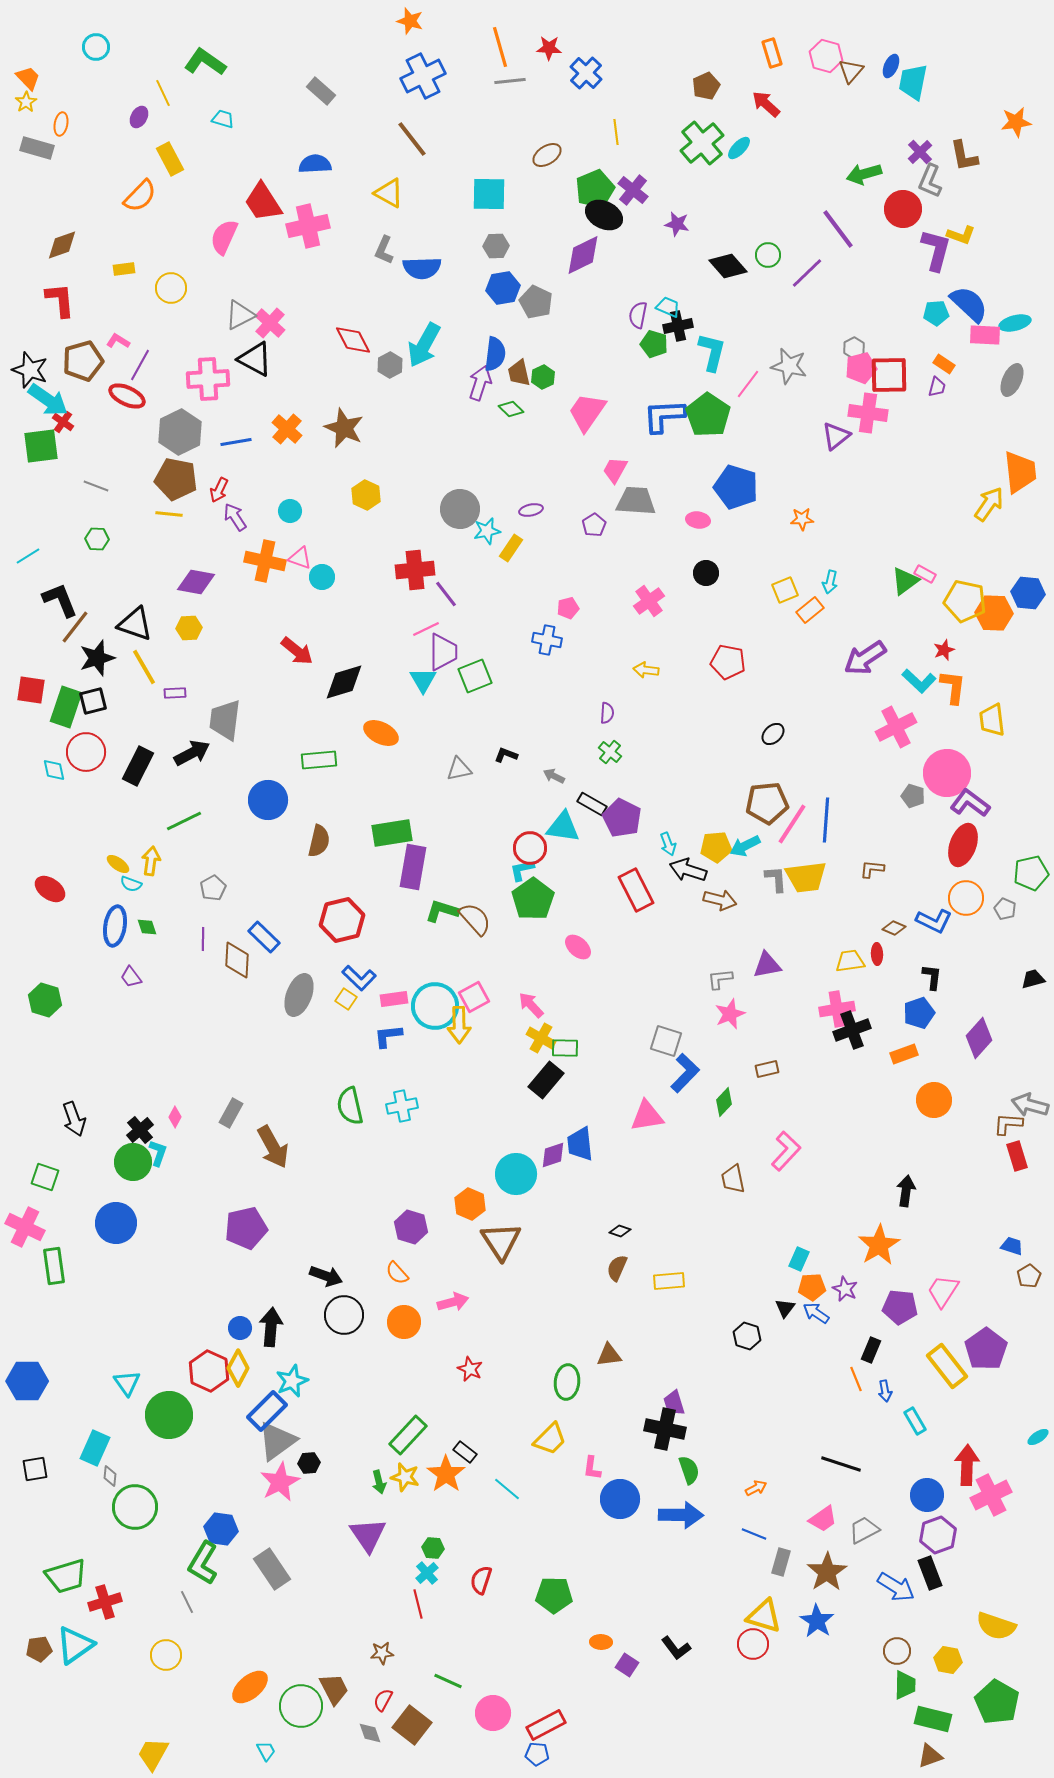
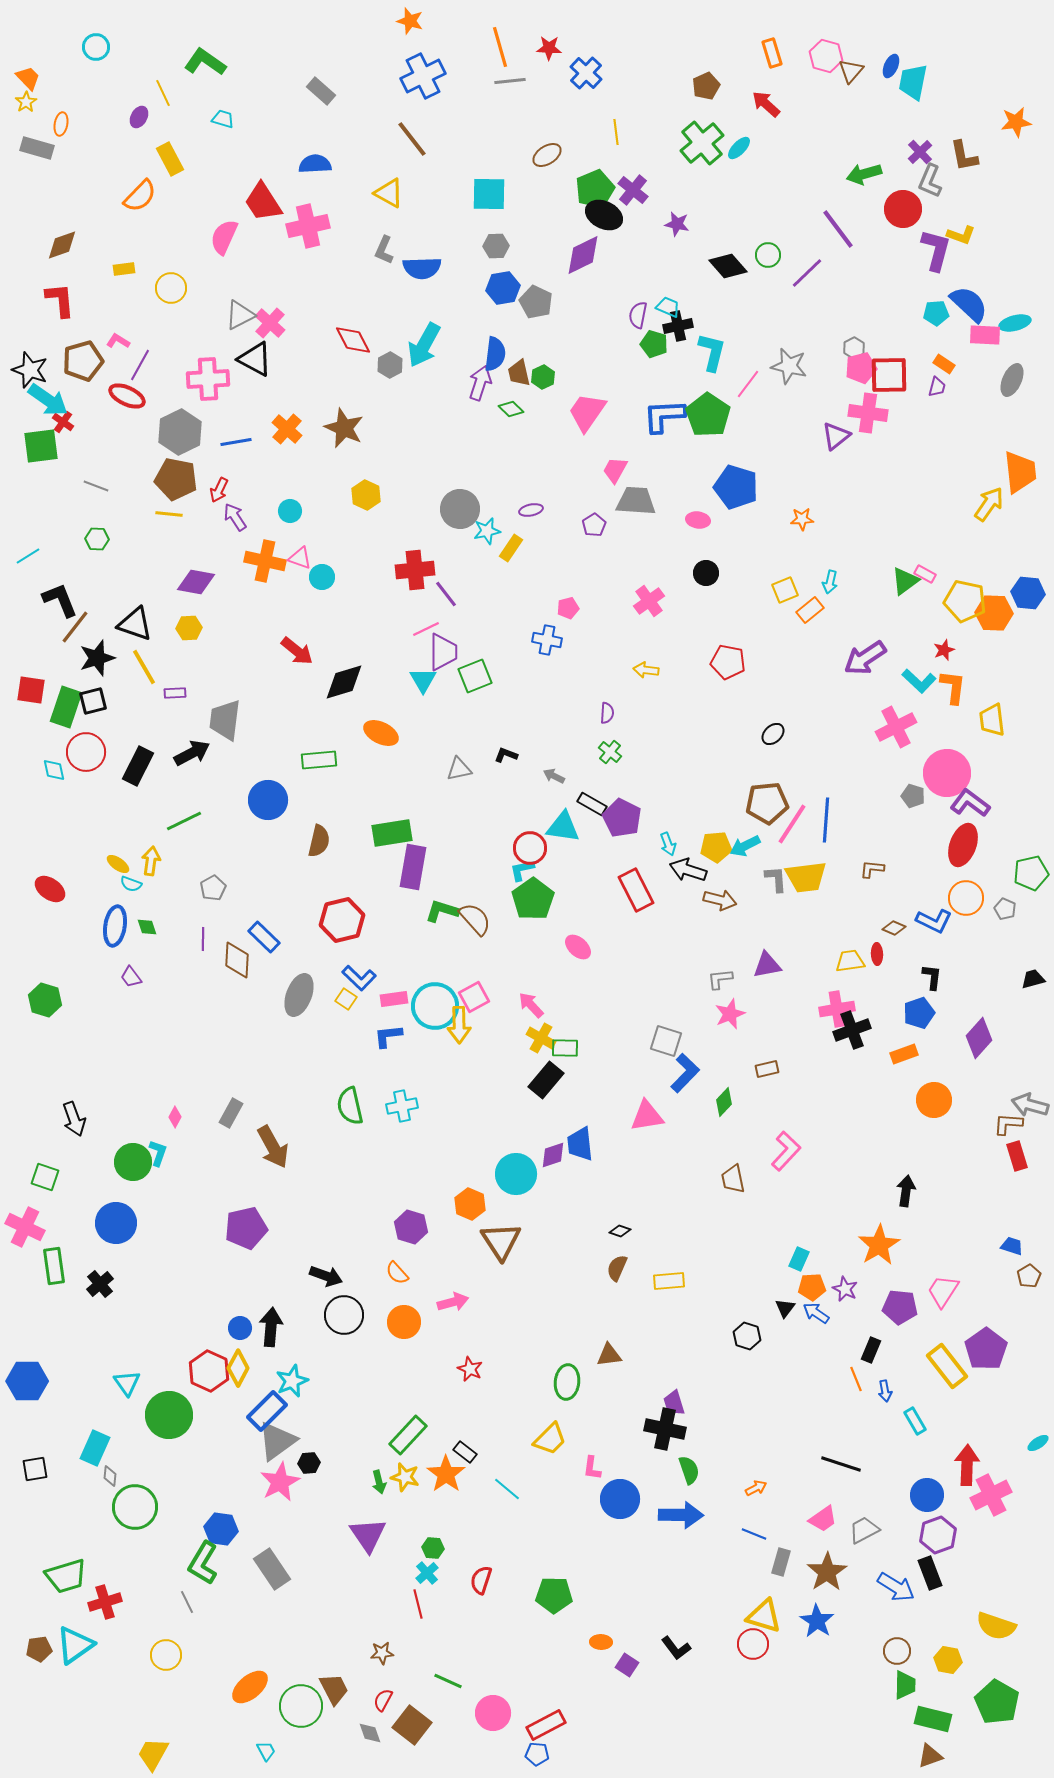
black cross at (140, 1130): moved 40 px left, 154 px down
cyan ellipse at (1038, 1437): moved 6 px down
